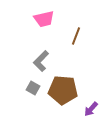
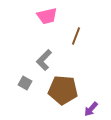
pink trapezoid: moved 3 px right, 3 px up
gray L-shape: moved 3 px right, 1 px up
gray square: moved 8 px left, 5 px up
